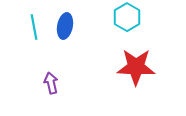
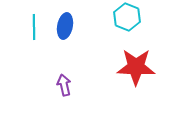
cyan hexagon: rotated 8 degrees counterclockwise
cyan line: rotated 10 degrees clockwise
purple arrow: moved 13 px right, 2 px down
